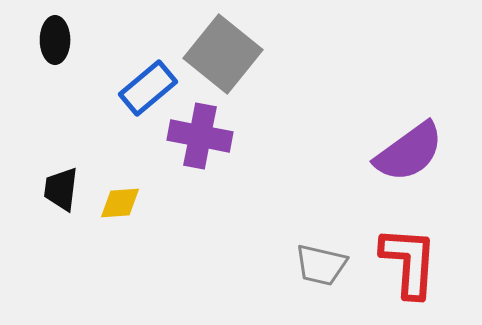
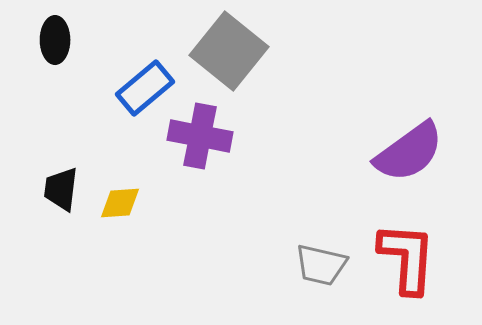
gray square: moved 6 px right, 3 px up
blue rectangle: moved 3 px left
red L-shape: moved 2 px left, 4 px up
